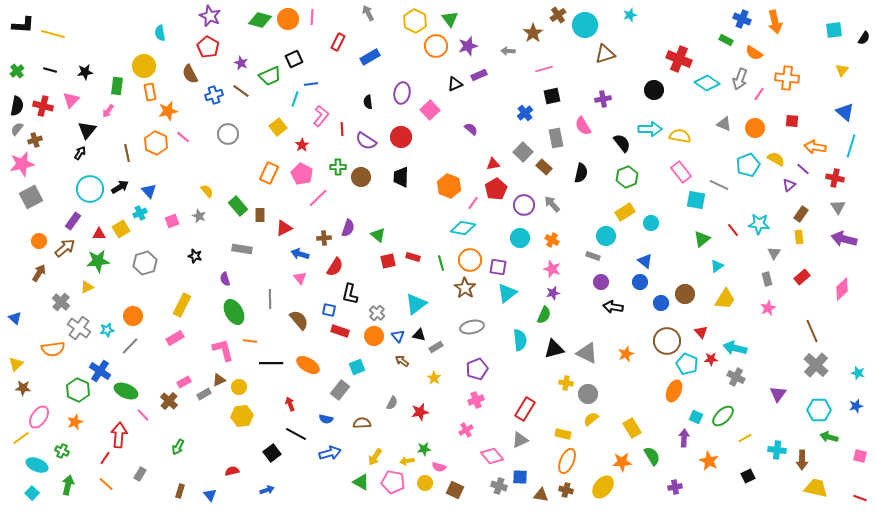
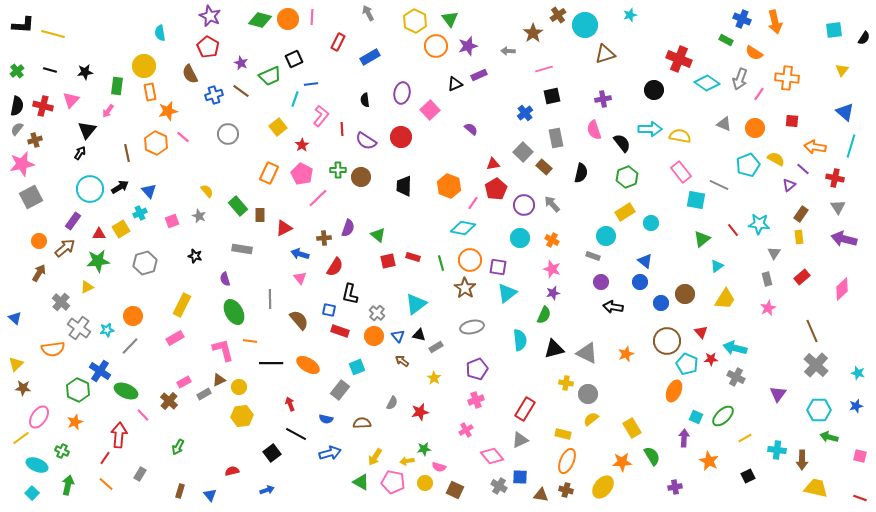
black semicircle at (368, 102): moved 3 px left, 2 px up
pink semicircle at (583, 126): moved 11 px right, 4 px down; rotated 12 degrees clockwise
green cross at (338, 167): moved 3 px down
black trapezoid at (401, 177): moved 3 px right, 9 px down
gray cross at (499, 486): rotated 14 degrees clockwise
